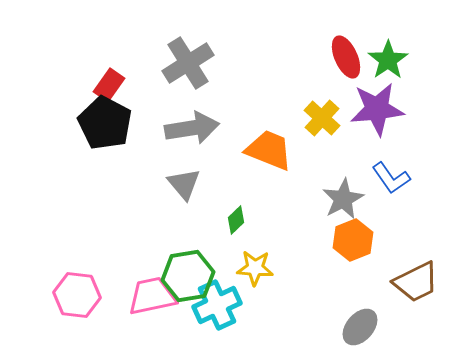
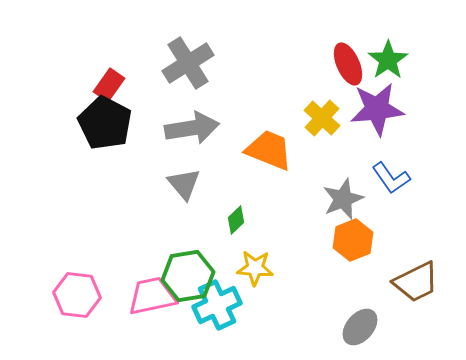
red ellipse: moved 2 px right, 7 px down
gray star: rotated 6 degrees clockwise
